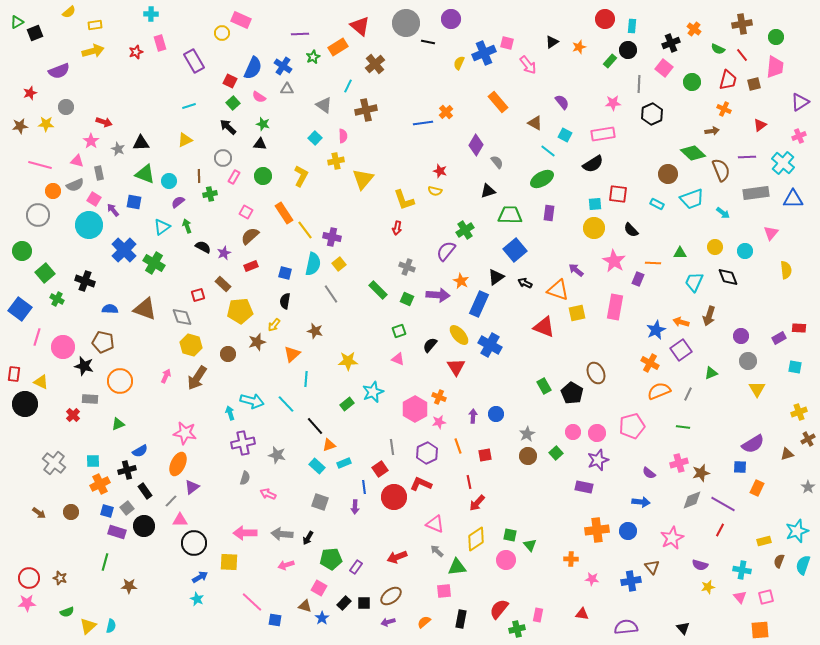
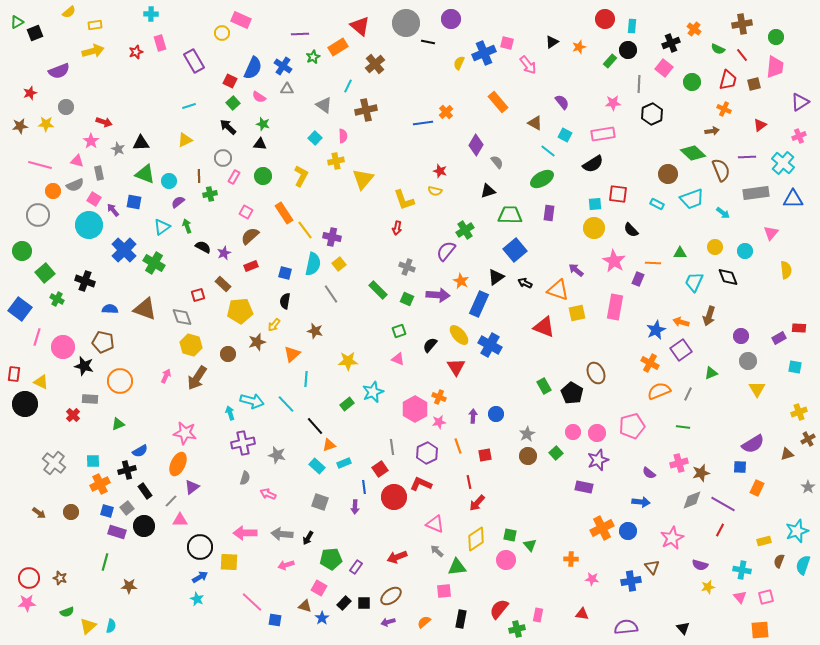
orange cross at (597, 530): moved 5 px right, 2 px up; rotated 20 degrees counterclockwise
black circle at (194, 543): moved 6 px right, 4 px down
